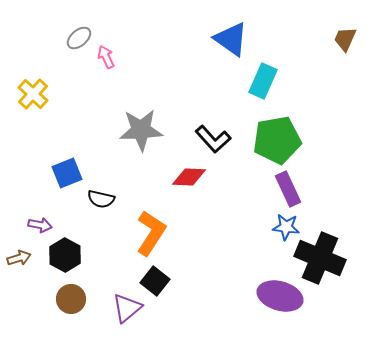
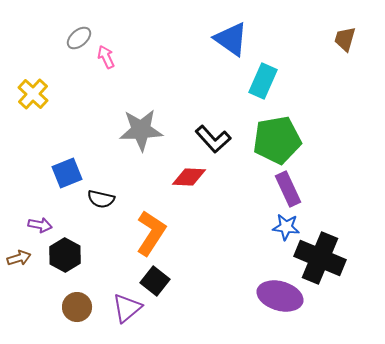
brown trapezoid: rotated 8 degrees counterclockwise
brown circle: moved 6 px right, 8 px down
